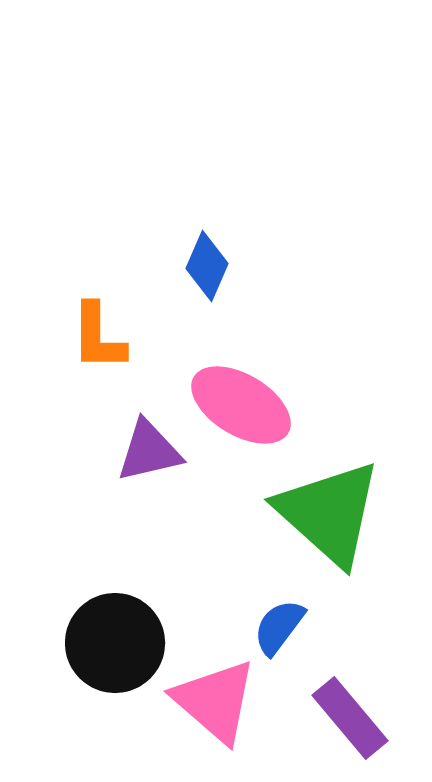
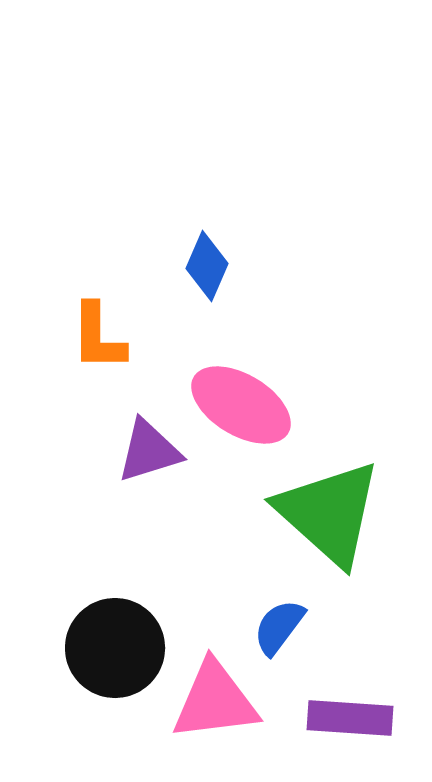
purple triangle: rotated 4 degrees counterclockwise
black circle: moved 5 px down
pink triangle: rotated 48 degrees counterclockwise
purple rectangle: rotated 46 degrees counterclockwise
